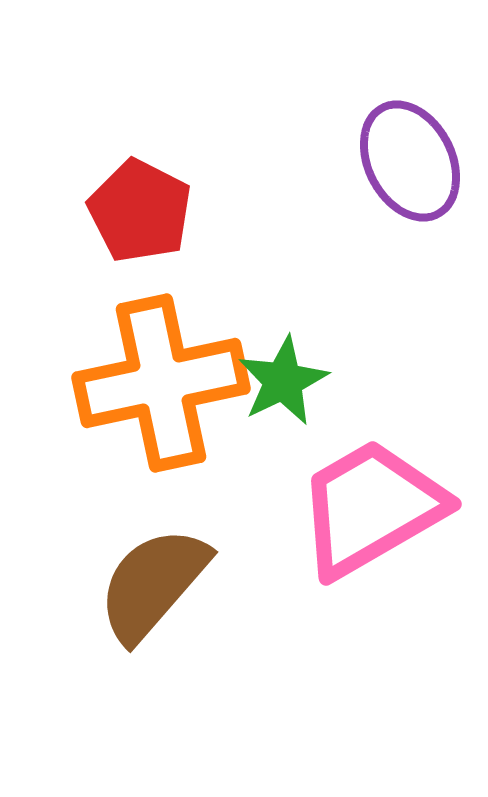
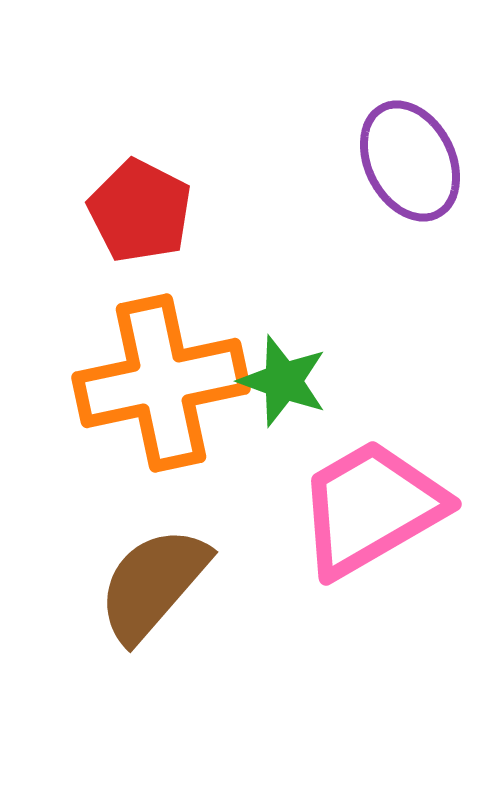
green star: rotated 26 degrees counterclockwise
